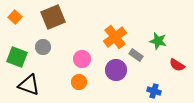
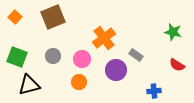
orange cross: moved 11 px left, 1 px down
green star: moved 15 px right, 9 px up
gray circle: moved 10 px right, 9 px down
black triangle: rotated 35 degrees counterclockwise
blue cross: rotated 24 degrees counterclockwise
